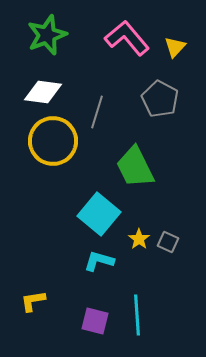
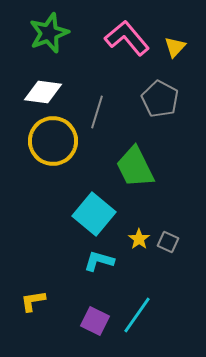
green star: moved 2 px right, 2 px up
cyan square: moved 5 px left
cyan line: rotated 39 degrees clockwise
purple square: rotated 12 degrees clockwise
